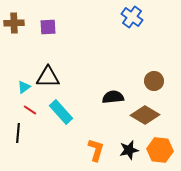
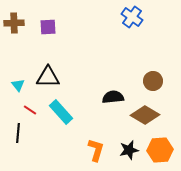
brown circle: moved 1 px left
cyan triangle: moved 6 px left, 2 px up; rotated 32 degrees counterclockwise
orange hexagon: rotated 10 degrees counterclockwise
